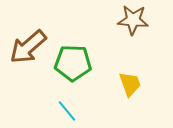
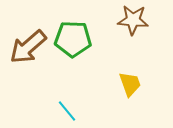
green pentagon: moved 24 px up
